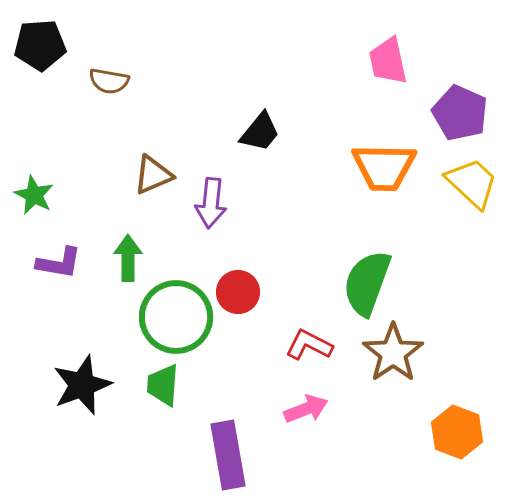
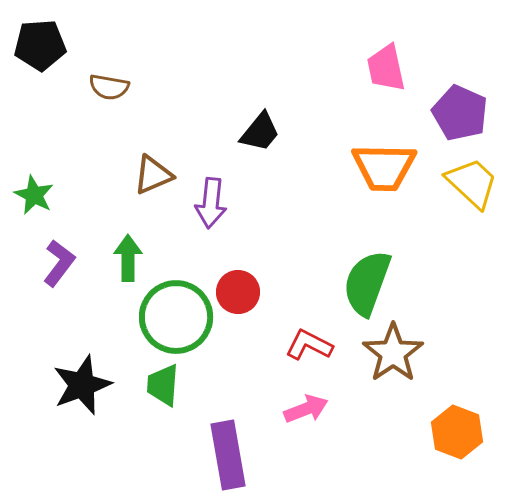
pink trapezoid: moved 2 px left, 7 px down
brown semicircle: moved 6 px down
purple L-shape: rotated 63 degrees counterclockwise
